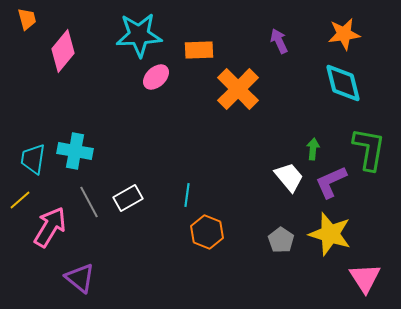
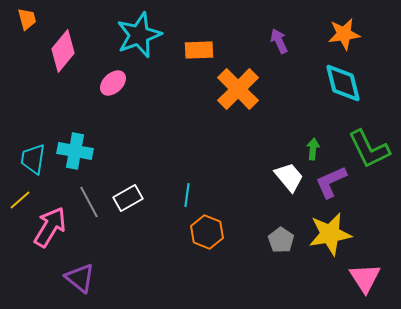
cyan star: rotated 18 degrees counterclockwise
pink ellipse: moved 43 px left, 6 px down
green L-shape: rotated 144 degrees clockwise
yellow star: rotated 27 degrees counterclockwise
